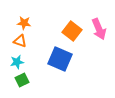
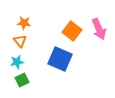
orange triangle: rotated 32 degrees clockwise
